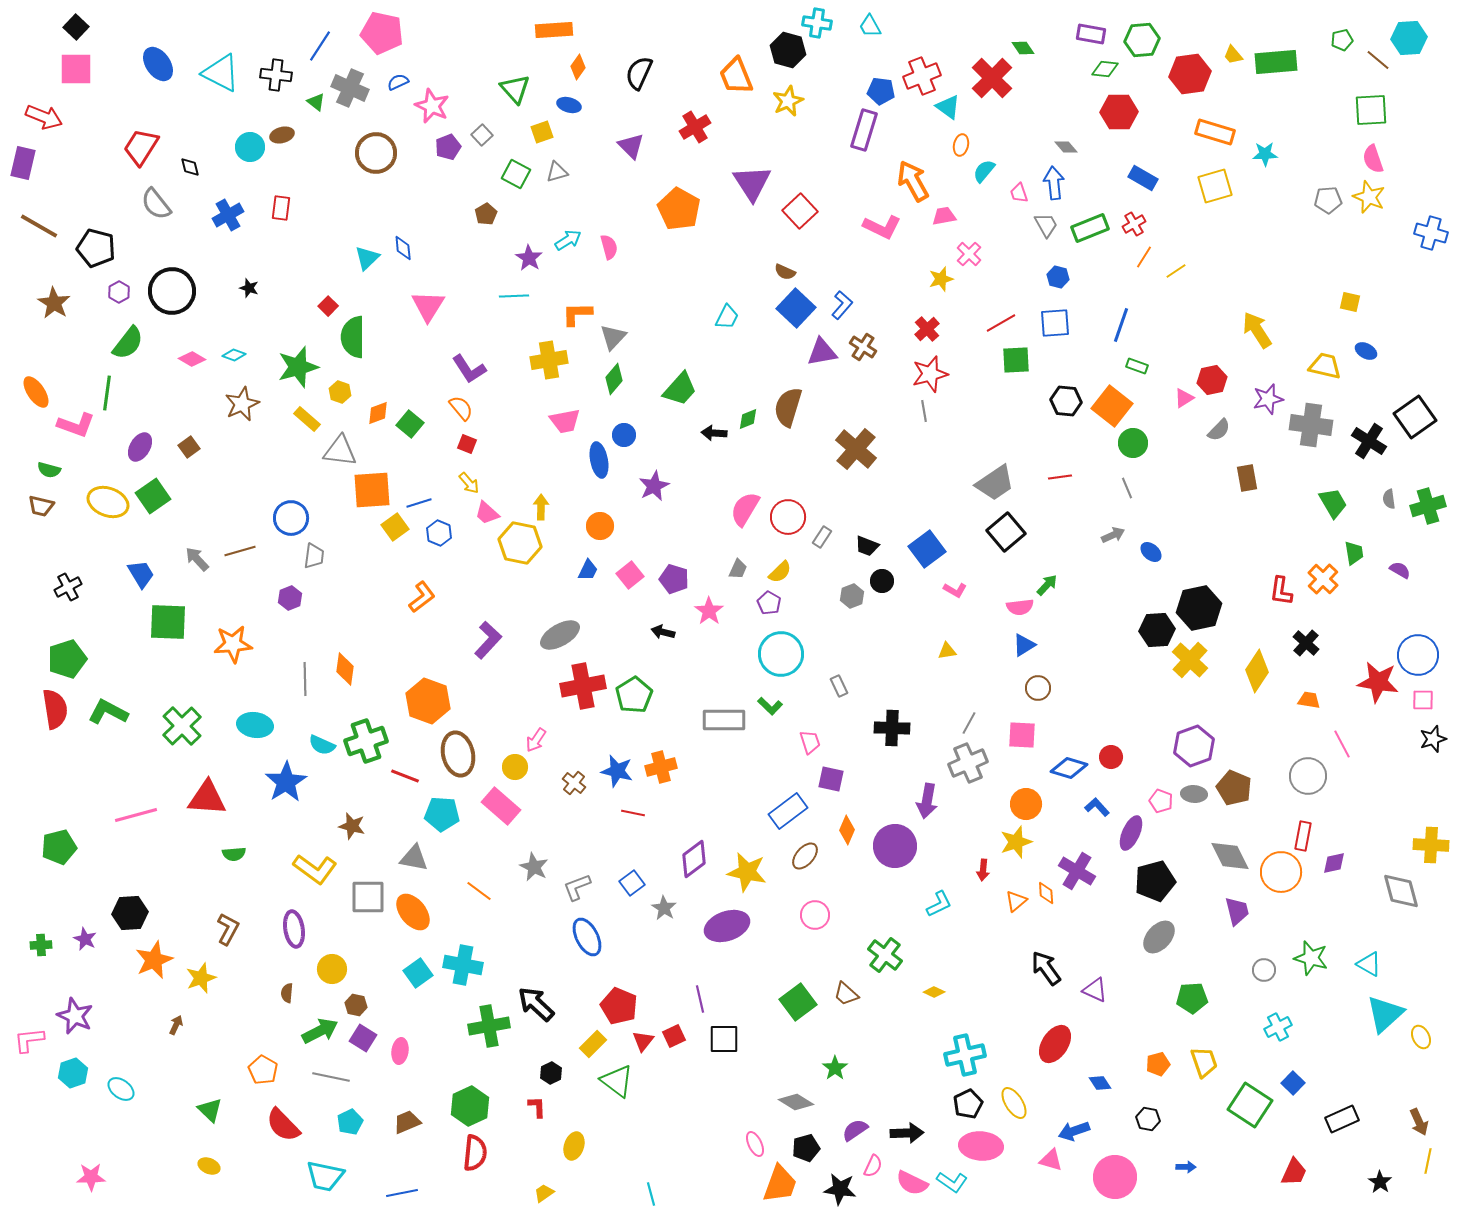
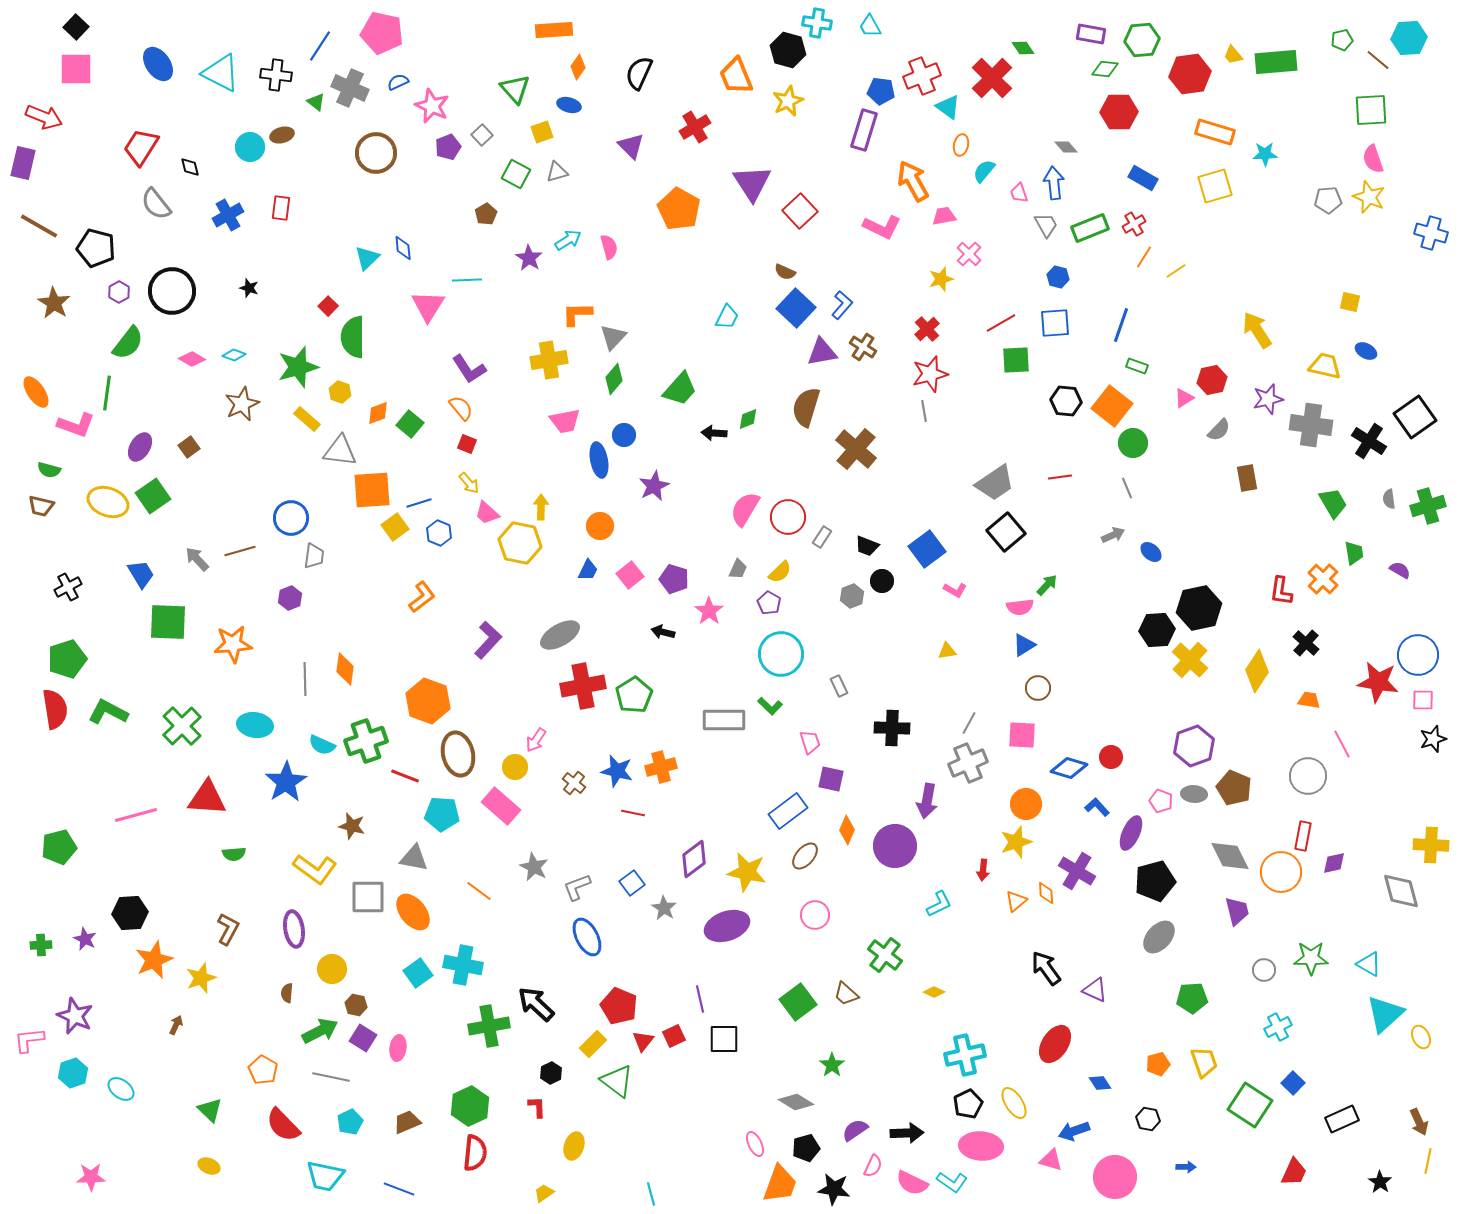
cyan line at (514, 296): moved 47 px left, 16 px up
brown semicircle at (788, 407): moved 18 px right
green star at (1311, 958): rotated 16 degrees counterclockwise
pink ellipse at (400, 1051): moved 2 px left, 3 px up
green star at (835, 1068): moved 3 px left, 3 px up
black star at (840, 1189): moved 6 px left
blue line at (402, 1193): moved 3 px left, 4 px up; rotated 32 degrees clockwise
